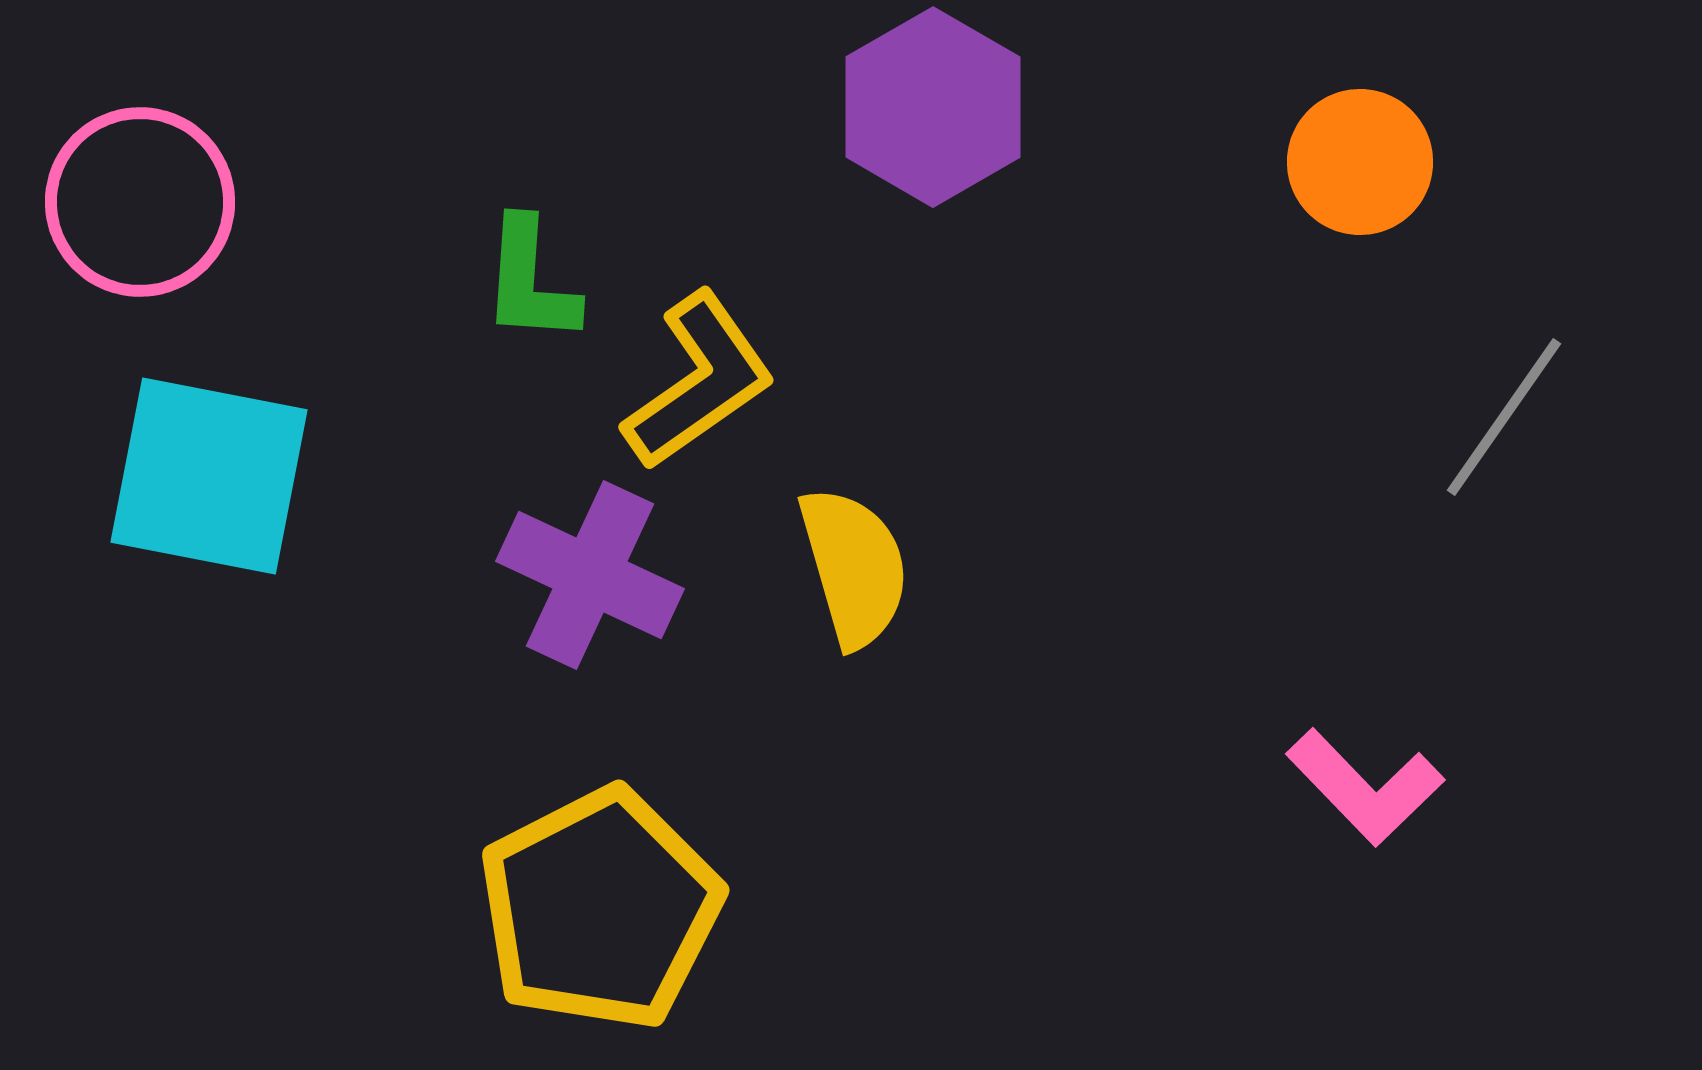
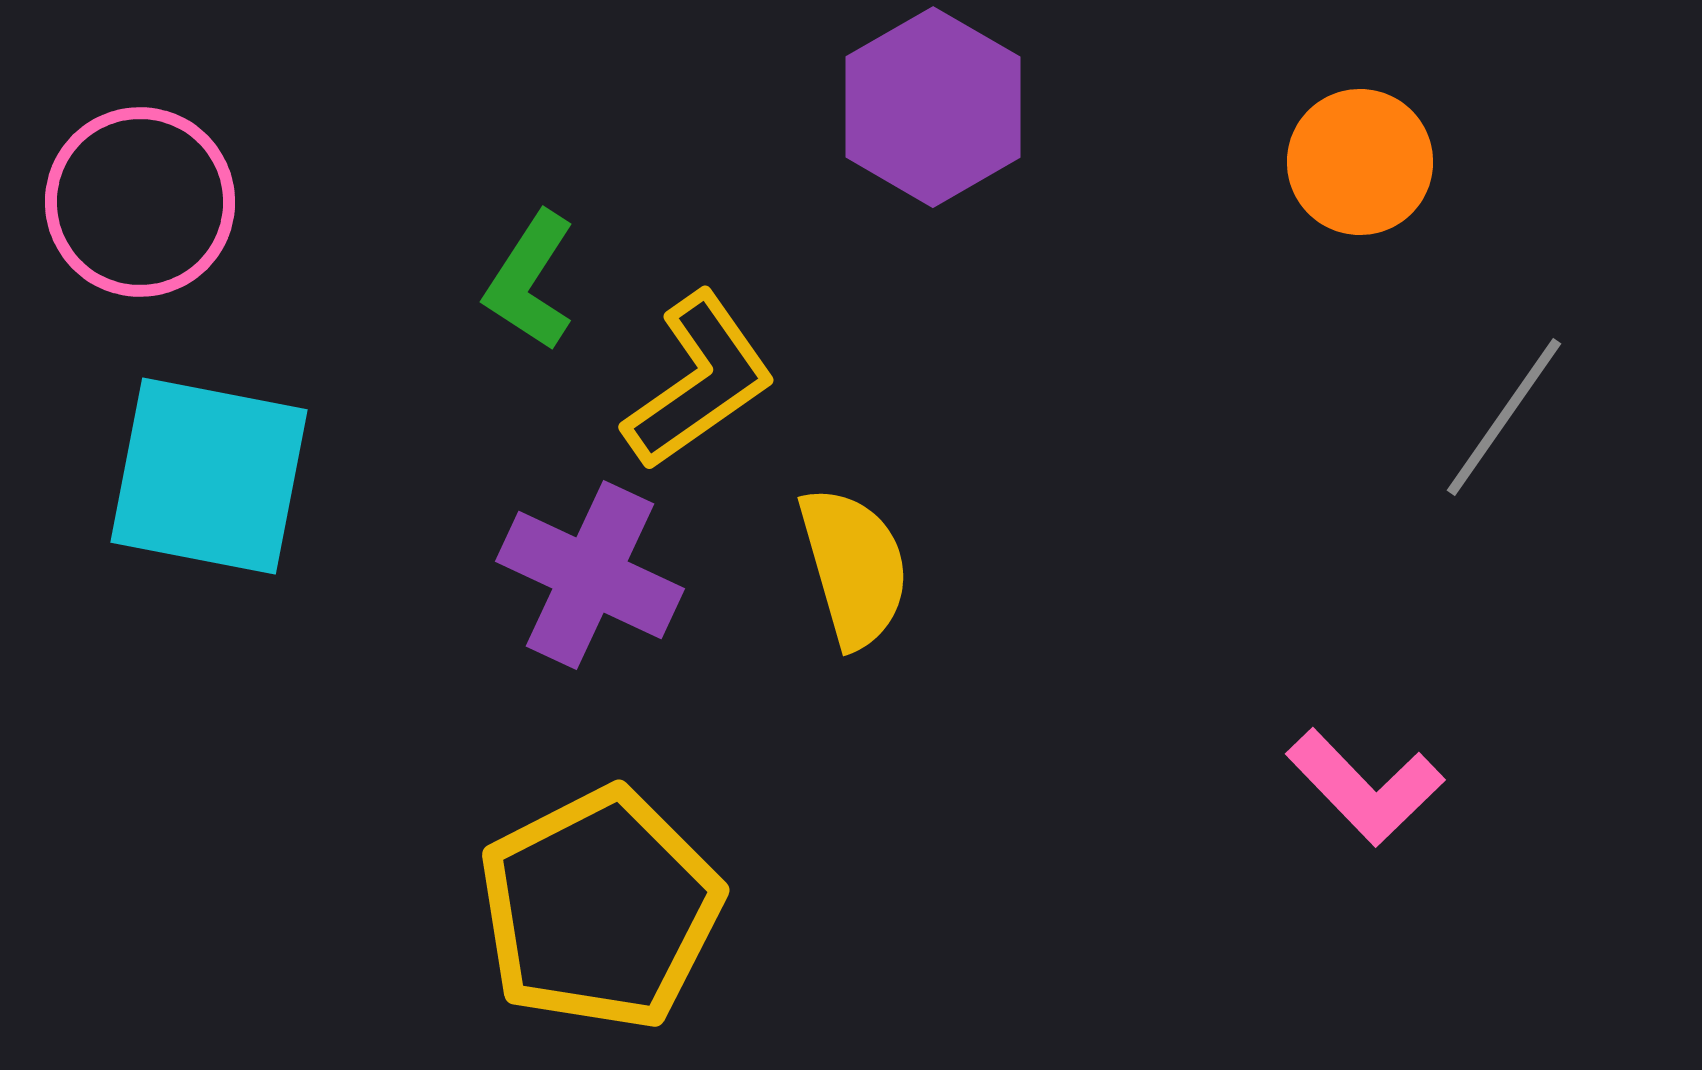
green L-shape: rotated 29 degrees clockwise
